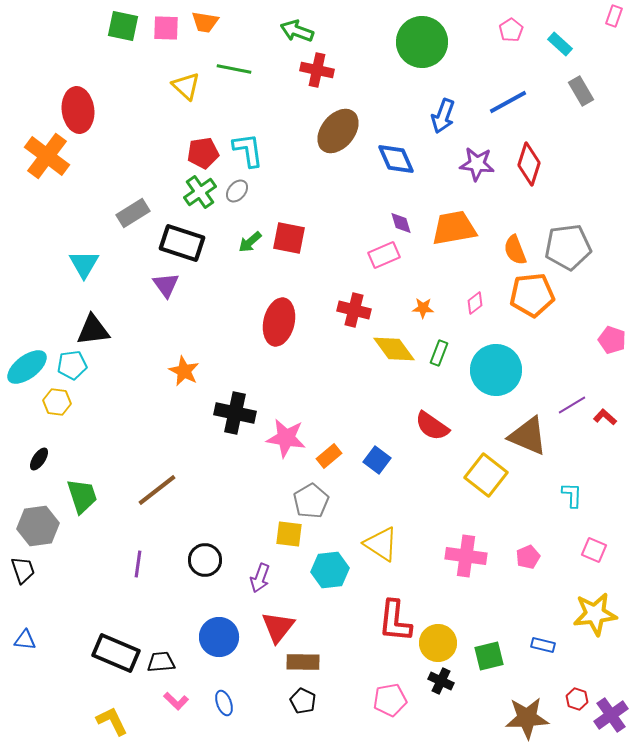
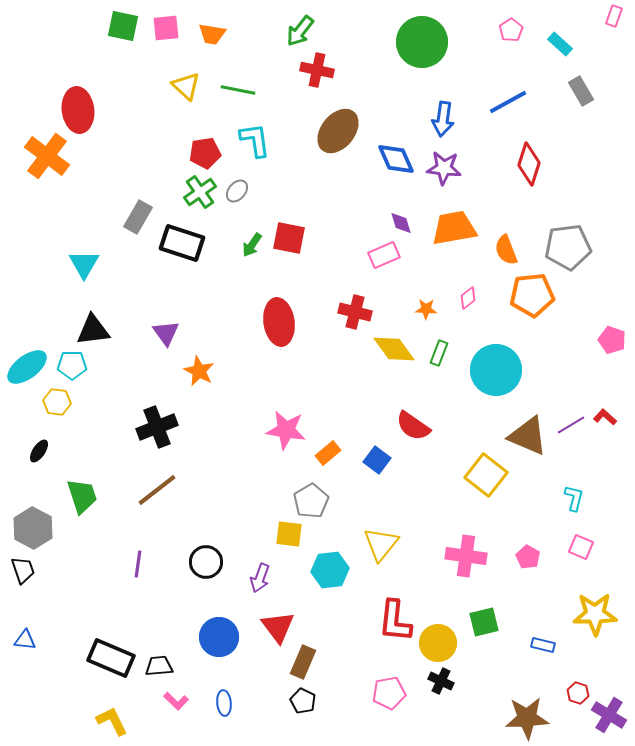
orange trapezoid at (205, 22): moved 7 px right, 12 px down
pink square at (166, 28): rotated 8 degrees counterclockwise
green arrow at (297, 31): moved 3 px right; rotated 72 degrees counterclockwise
green line at (234, 69): moved 4 px right, 21 px down
blue arrow at (443, 116): moved 3 px down; rotated 12 degrees counterclockwise
cyan L-shape at (248, 150): moved 7 px right, 10 px up
red pentagon at (203, 153): moved 2 px right
purple star at (477, 164): moved 33 px left, 4 px down
gray rectangle at (133, 213): moved 5 px right, 4 px down; rotated 28 degrees counterclockwise
green arrow at (250, 242): moved 2 px right, 3 px down; rotated 15 degrees counterclockwise
orange semicircle at (515, 250): moved 9 px left
purple triangle at (166, 285): moved 48 px down
pink diamond at (475, 303): moved 7 px left, 5 px up
orange star at (423, 308): moved 3 px right, 1 px down
red cross at (354, 310): moved 1 px right, 2 px down
red ellipse at (279, 322): rotated 21 degrees counterclockwise
cyan pentagon at (72, 365): rotated 8 degrees clockwise
orange star at (184, 371): moved 15 px right
purple line at (572, 405): moved 1 px left, 20 px down
black cross at (235, 413): moved 78 px left, 14 px down; rotated 33 degrees counterclockwise
red semicircle at (432, 426): moved 19 px left
pink star at (286, 438): moved 8 px up
orange rectangle at (329, 456): moved 1 px left, 3 px up
black ellipse at (39, 459): moved 8 px up
cyan L-shape at (572, 495): moved 2 px right, 3 px down; rotated 12 degrees clockwise
gray hexagon at (38, 526): moved 5 px left, 2 px down; rotated 24 degrees counterclockwise
yellow triangle at (381, 544): rotated 36 degrees clockwise
pink square at (594, 550): moved 13 px left, 3 px up
pink pentagon at (528, 557): rotated 20 degrees counterclockwise
black circle at (205, 560): moved 1 px right, 2 px down
yellow star at (595, 614): rotated 6 degrees clockwise
red triangle at (278, 627): rotated 15 degrees counterclockwise
black rectangle at (116, 653): moved 5 px left, 5 px down
green square at (489, 656): moved 5 px left, 34 px up
black trapezoid at (161, 662): moved 2 px left, 4 px down
brown rectangle at (303, 662): rotated 68 degrees counterclockwise
red hexagon at (577, 699): moved 1 px right, 6 px up
pink pentagon at (390, 700): moved 1 px left, 7 px up
blue ellipse at (224, 703): rotated 15 degrees clockwise
purple cross at (611, 715): moved 2 px left; rotated 24 degrees counterclockwise
